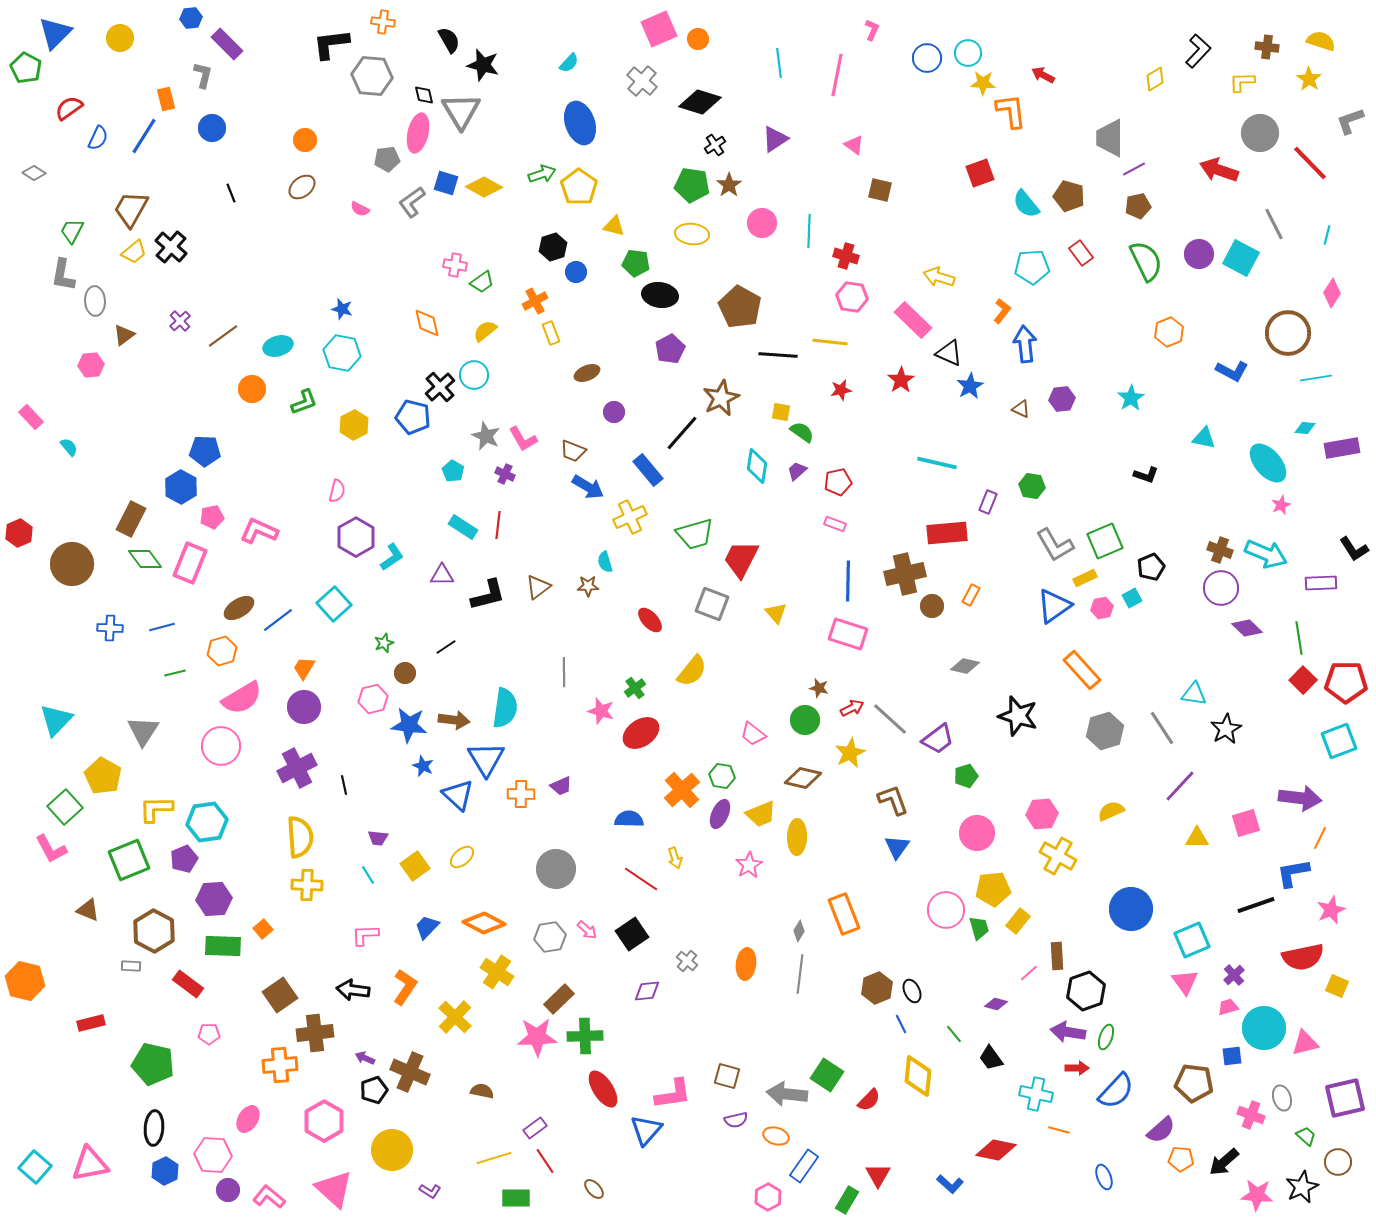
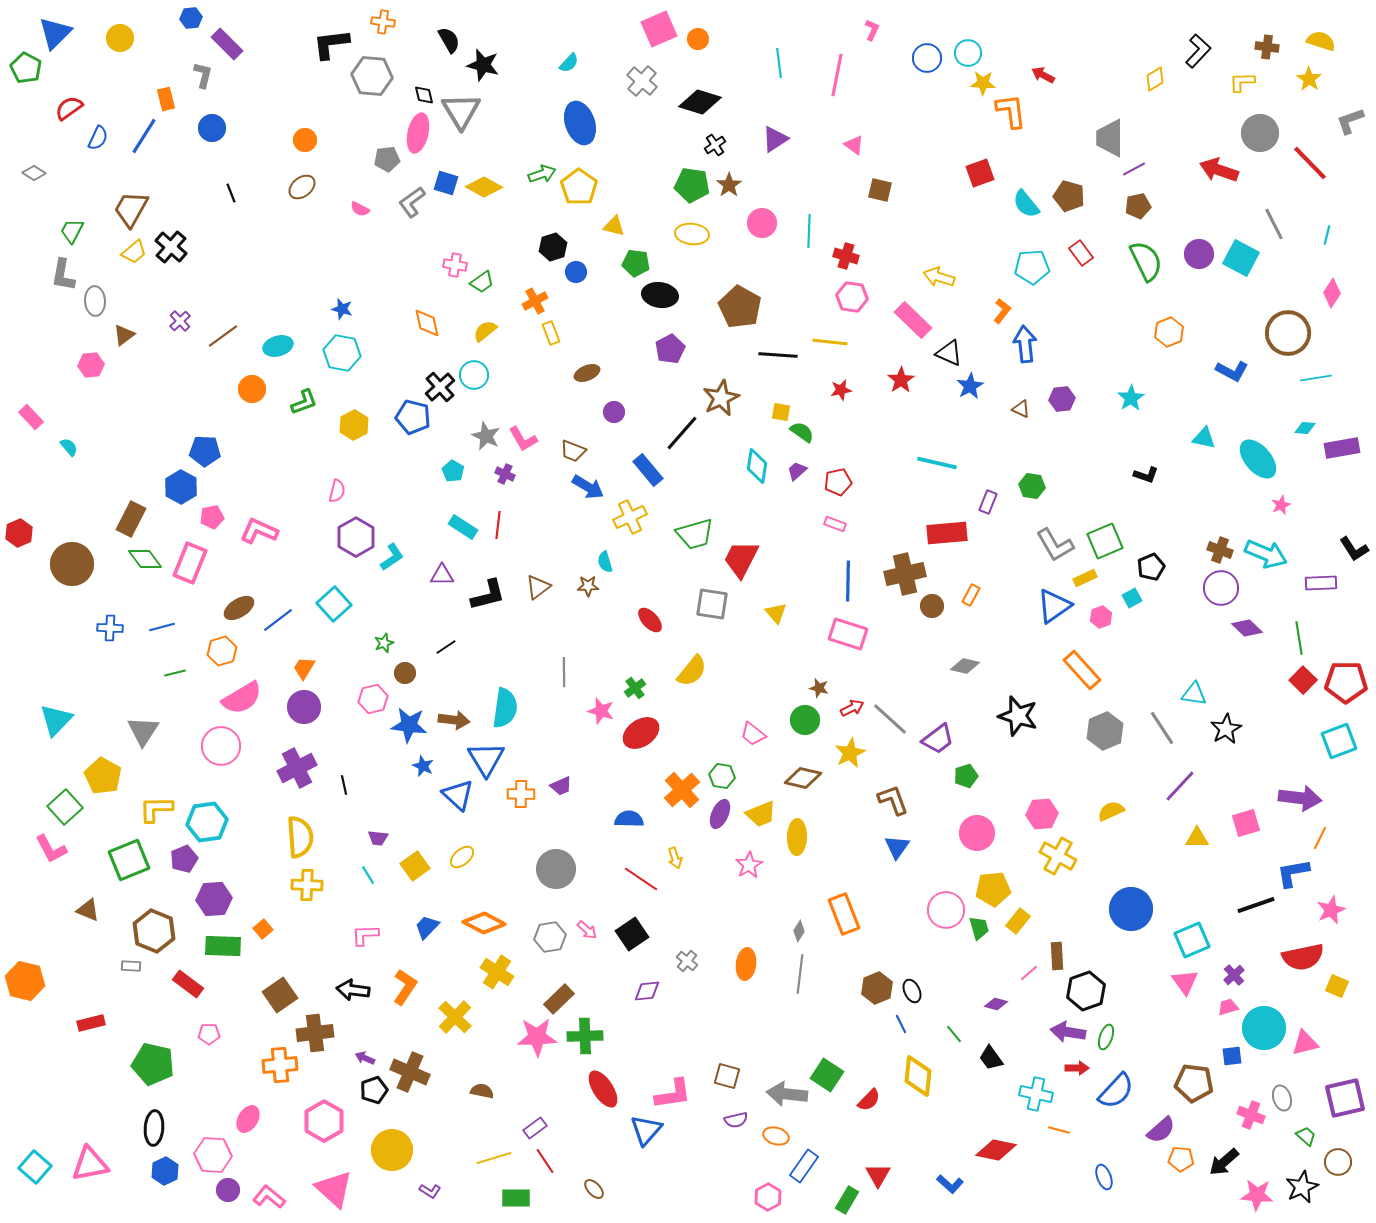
cyan ellipse at (1268, 463): moved 10 px left, 4 px up
gray square at (712, 604): rotated 12 degrees counterclockwise
pink hexagon at (1102, 608): moved 1 px left, 9 px down; rotated 10 degrees counterclockwise
gray hexagon at (1105, 731): rotated 6 degrees counterclockwise
brown hexagon at (154, 931): rotated 6 degrees counterclockwise
